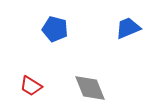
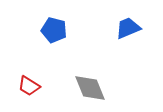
blue pentagon: moved 1 px left, 1 px down
red trapezoid: moved 2 px left
